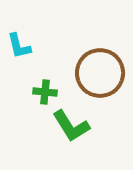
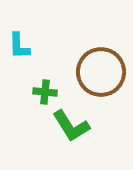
cyan L-shape: rotated 12 degrees clockwise
brown circle: moved 1 px right, 1 px up
